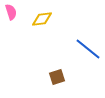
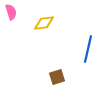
yellow diamond: moved 2 px right, 4 px down
blue line: rotated 64 degrees clockwise
